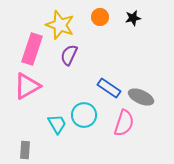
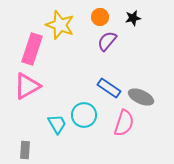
purple semicircle: moved 38 px right, 14 px up; rotated 15 degrees clockwise
